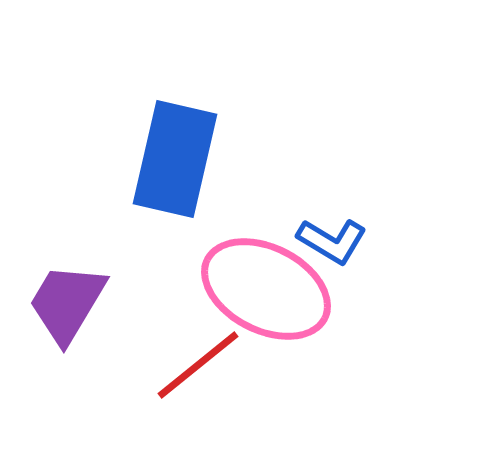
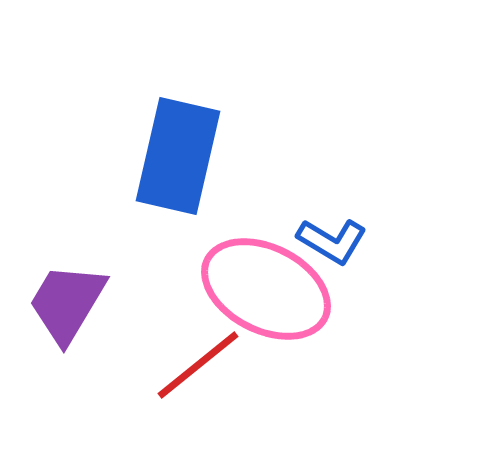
blue rectangle: moved 3 px right, 3 px up
